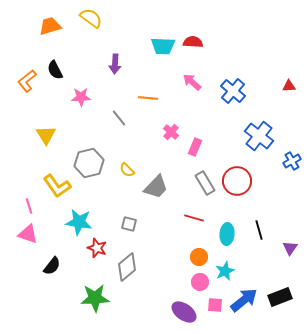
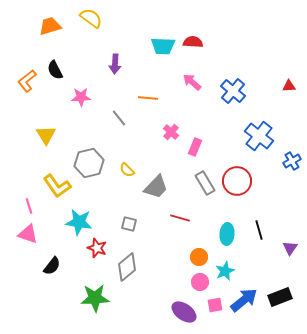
red line at (194, 218): moved 14 px left
pink square at (215, 305): rotated 14 degrees counterclockwise
